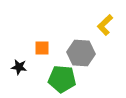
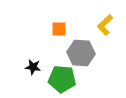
orange square: moved 17 px right, 19 px up
black star: moved 14 px right
